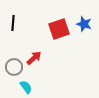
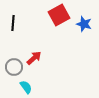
red square: moved 14 px up; rotated 10 degrees counterclockwise
